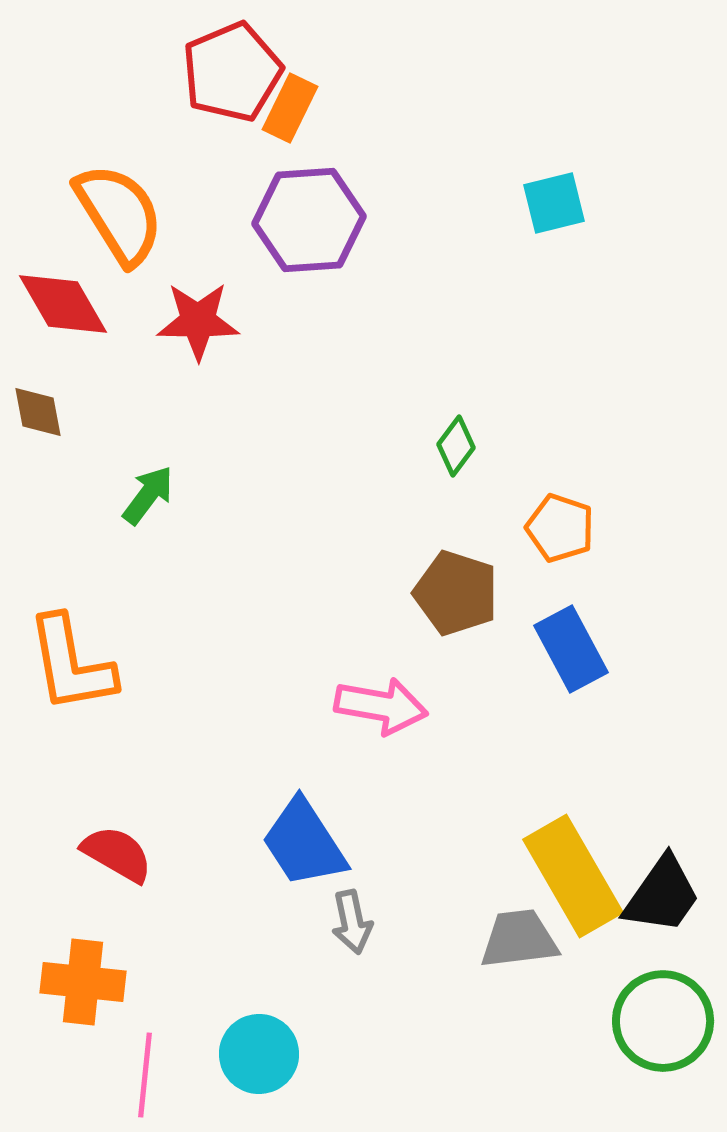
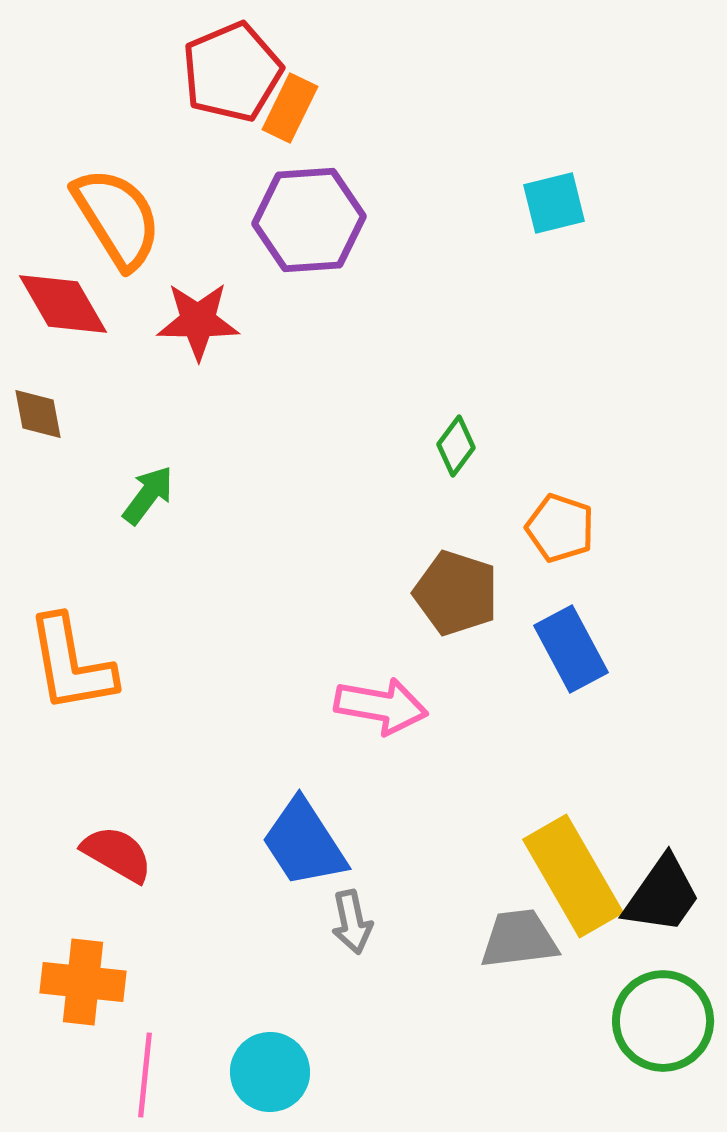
orange semicircle: moved 2 px left, 4 px down
brown diamond: moved 2 px down
cyan circle: moved 11 px right, 18 px down
